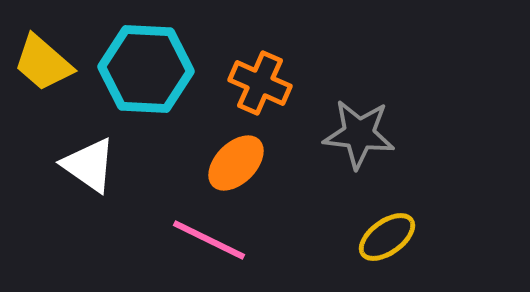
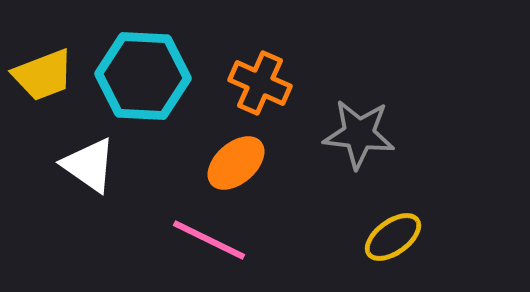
yellow trapezoid: moved 12 px down; rotated 62 degrees counterclockwise
cyan hexagon: moved 3 px left, 7 px down
orange ellipse: rotated 4 degrees clockwise
yellow ellipse: moved 6 px right
